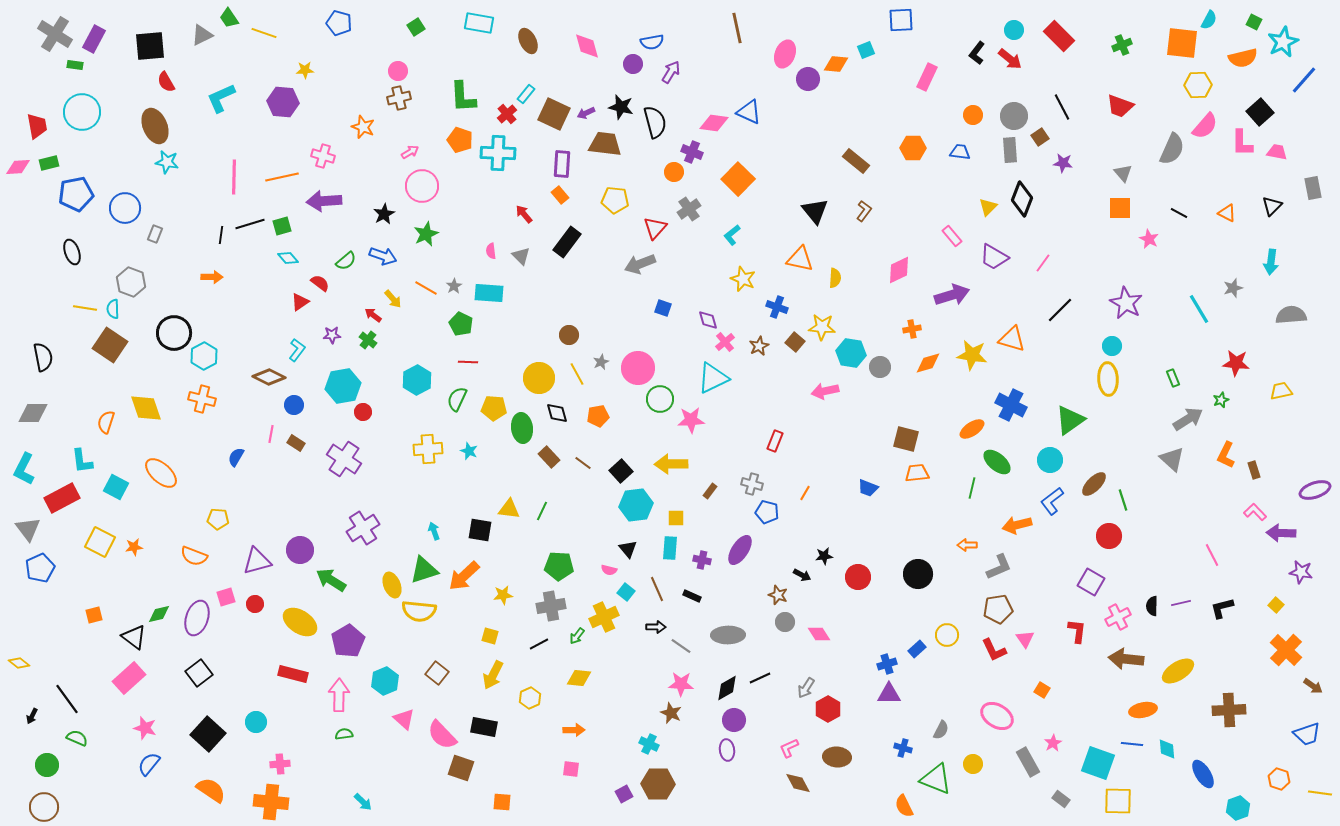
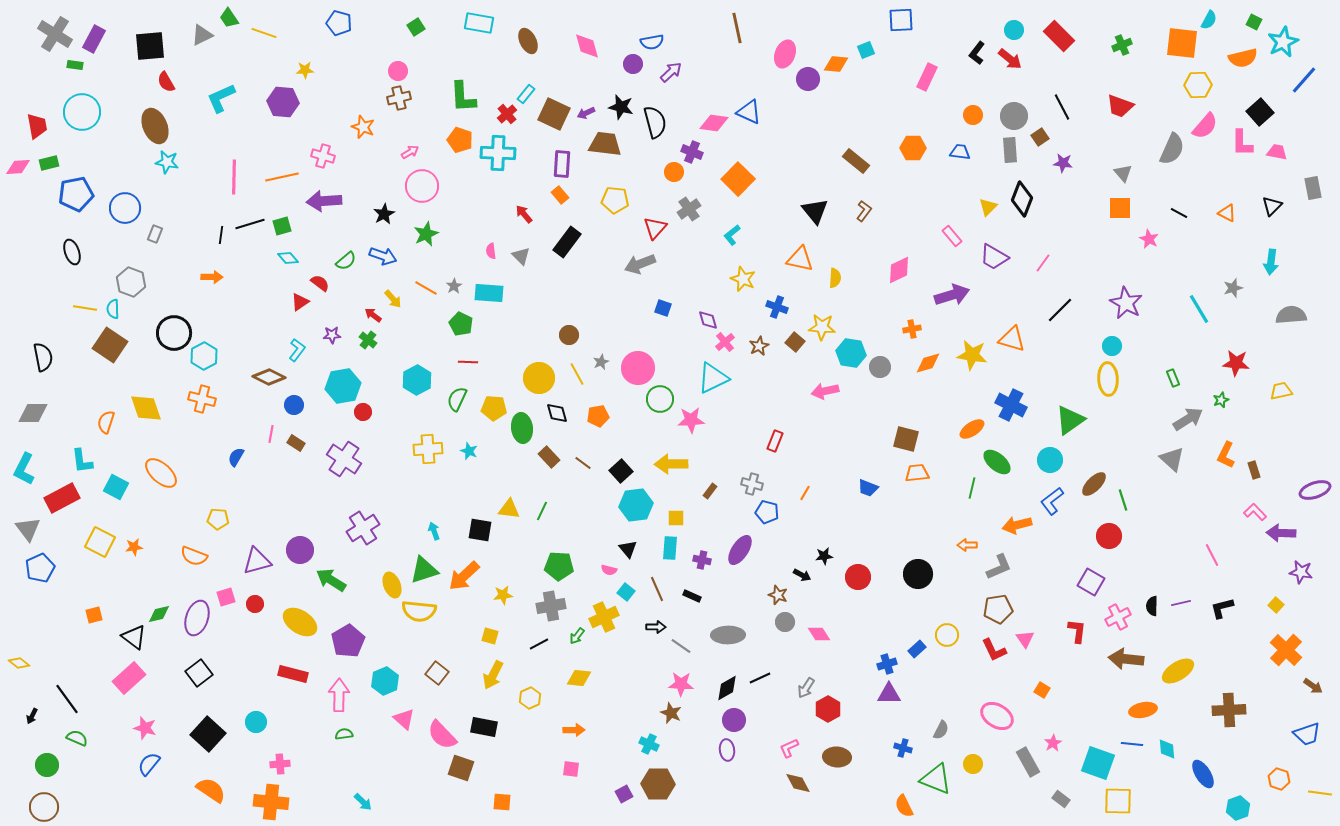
purple arrow at (671, 72): rotated 15 degrees clockwise
